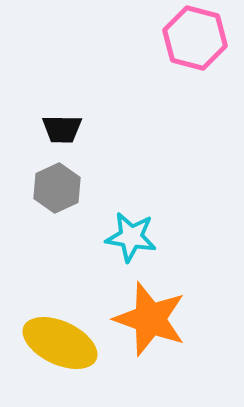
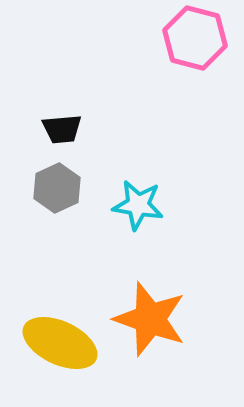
black trapezoid: rotated 6 degrees counterclockwise
cyan star: moved 7 px right, 32 px up
